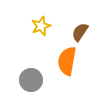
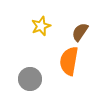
orange semicircle: moved 2 px right
gray circle: moved 1 px left, 1 px up
